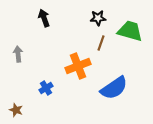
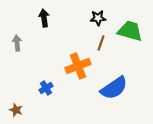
black arrow: rotated 12 degrees clockwise
gray arrow: moved 1 px left, 11 px up
